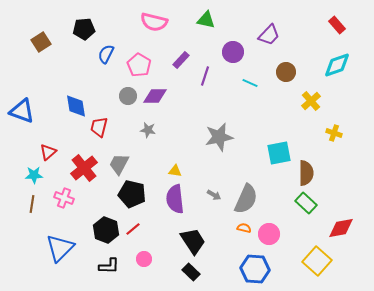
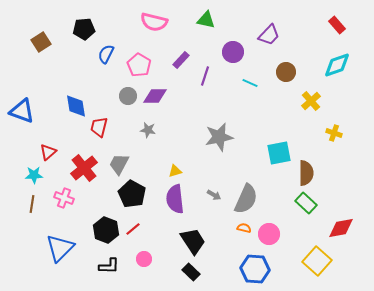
yellow triangle at (175, 171): rotated 24 degrees counterclockwise
black pentagon at (132, 194): rotated 16 degrees clockwise
